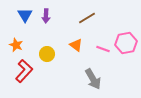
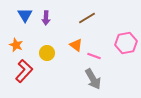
purple arrow: moved 2 px down
pink line: moved 9 px left, 7 px down
yellow circle: moved 1 px up
